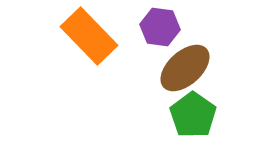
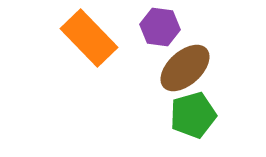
orange rectangle: moved 2 px down
green pentagon: rotated 21 degrees clockwise
